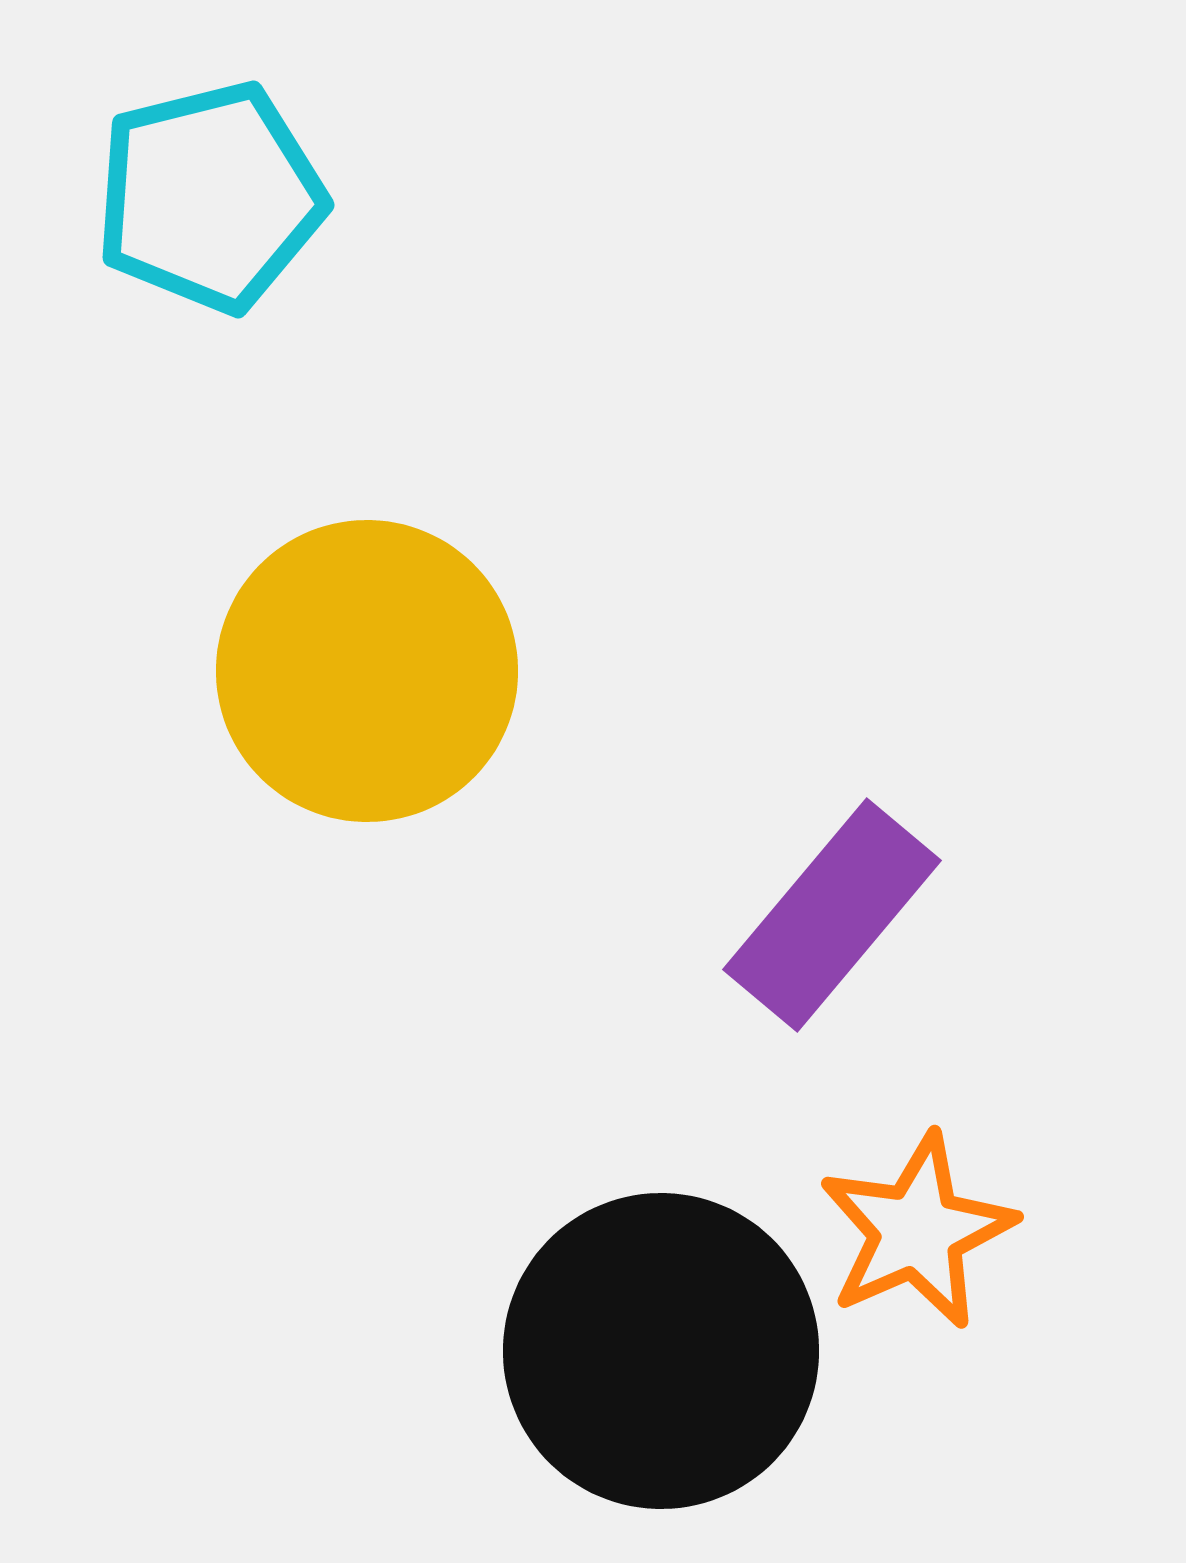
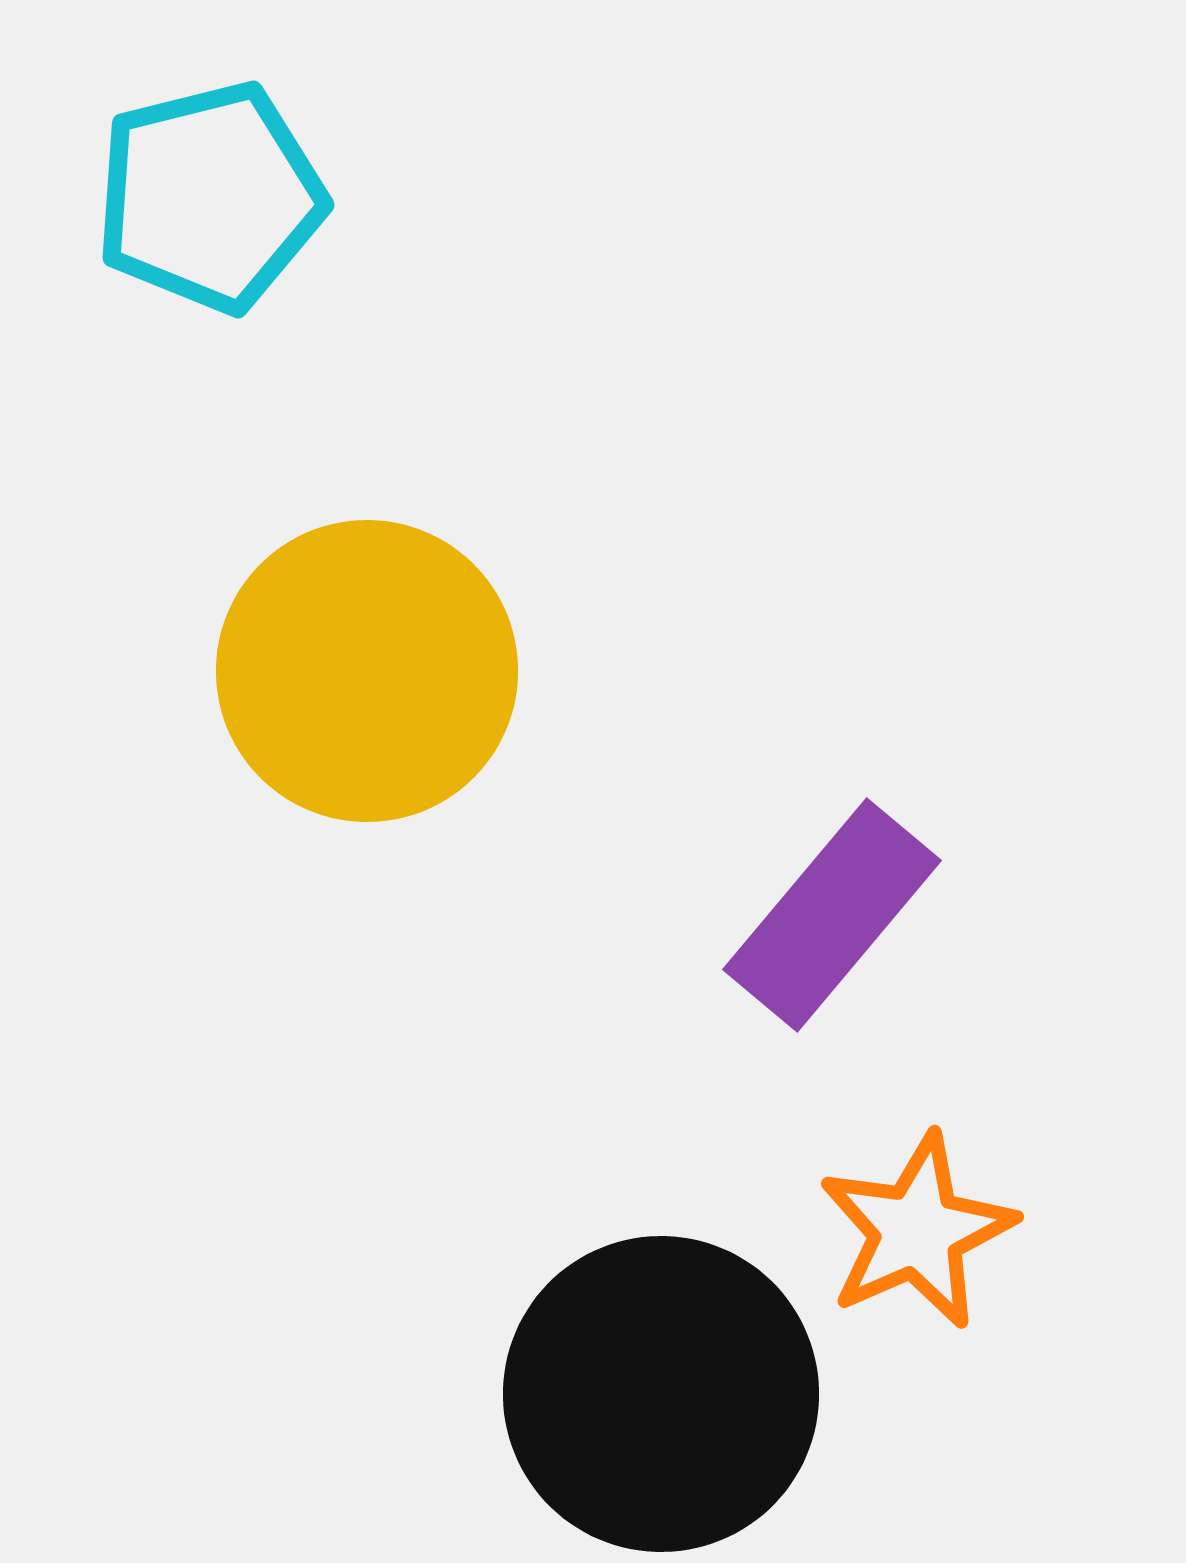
black circle: moved 43 px down
